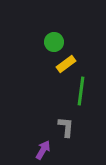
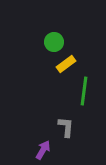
green line: moved 3 px right
